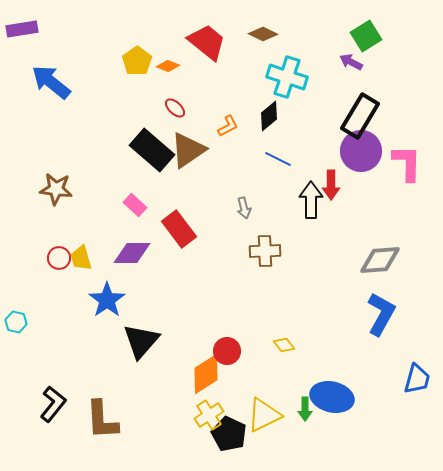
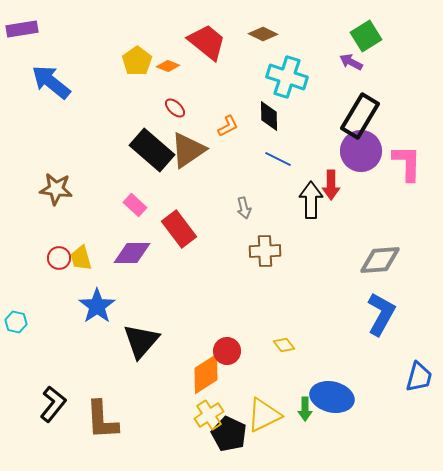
black diamond at (269, 116): rotated 52 degrees counterclockwise
blue star at (107, 300): moved 10 px left, 6 px down
blue trapezoid at (417, 379): moved 2 px right, 2 px up
